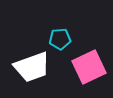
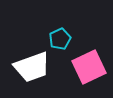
cyan pentagon: rotated 20 degrees counterclockwise
